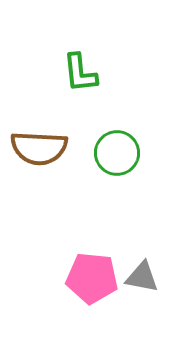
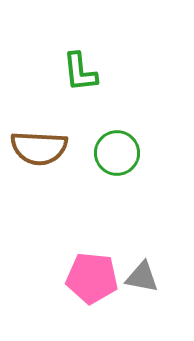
green L-shape: moved 1 px up
